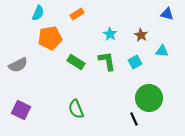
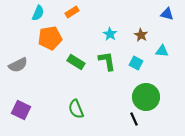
orange rectangle: moved 5 px left, 2 px up
cyan square: moved 1 px right, 1 px down; rotated 32 degrees counterclockwise
green circle: moved 3 px left, 1 px up
